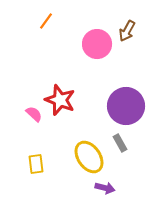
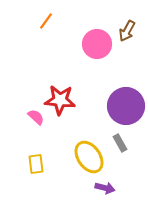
red star: rotated 16 degrees counterclockwise
pink semicircle: moved 2 px right, 3 px down
